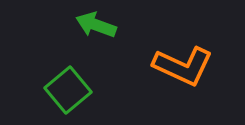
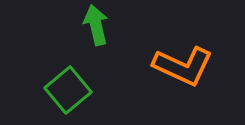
green arrow: rotated 57 degrees clockwise
